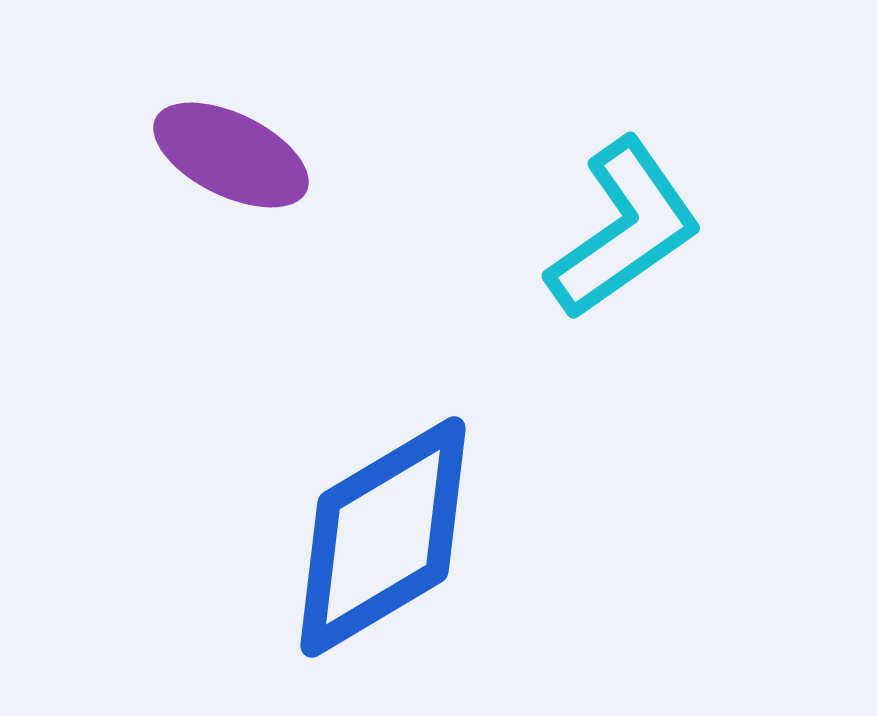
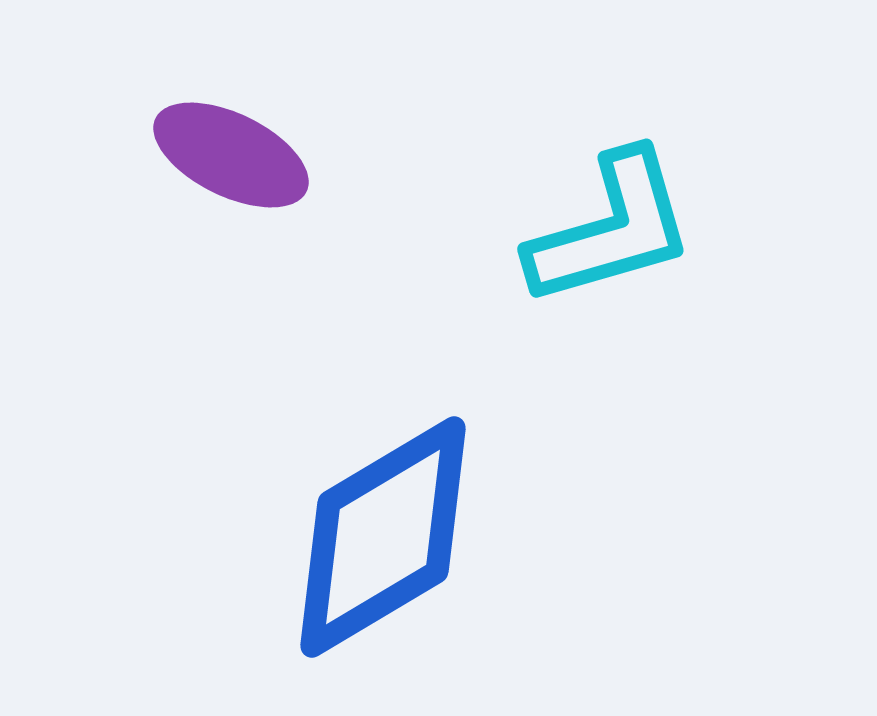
cyan L-shape: moved 13 px left; rotated 19 degrees clockwise
